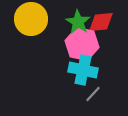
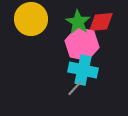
gray line: moved 18 px left, 6 px up
